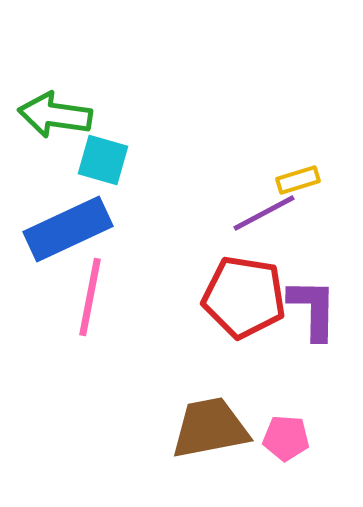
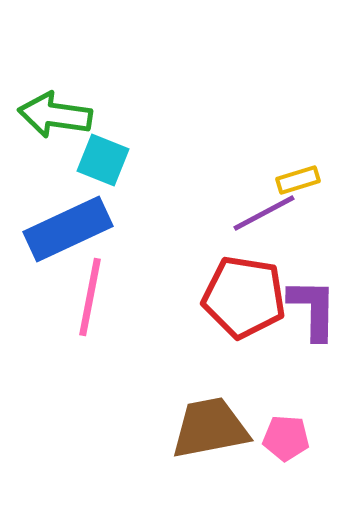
cyan square: rotated 6 degrees clockwise
